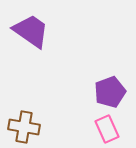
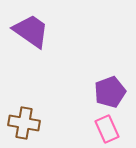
brown cross: moved 4 px up
